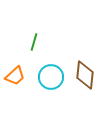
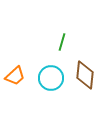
green line: moved 28 px right
cyan circle: moved 1 px down
